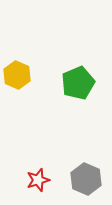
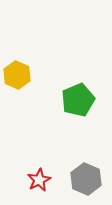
green pentagon: moved 17 px down
red star: moved 1 px right; rotated 10 degrees counterclockwise
